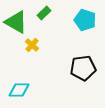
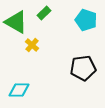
cyan pentagon: moved 1 px right
